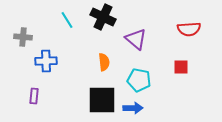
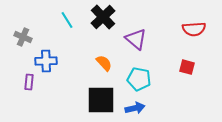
black cross: rotated 20 degrees clockwise
red semicircle: moved 5 px right
gray cross: rotated 18 degrees clockwise
orange semicircle: moved 1 px down; rotated 36 degrees counterclockwise
red square: moved 6 px right; rotated 14 degrees clockwise
cyan pentagon: moved 1 px up
purple rectangle: moved 5 px left, 14 px up
black square: moved 1 px left
blue arrow: moved 2 px right; rotated 12 degrees counterclockwise
